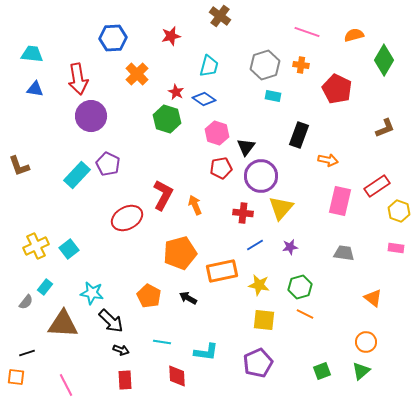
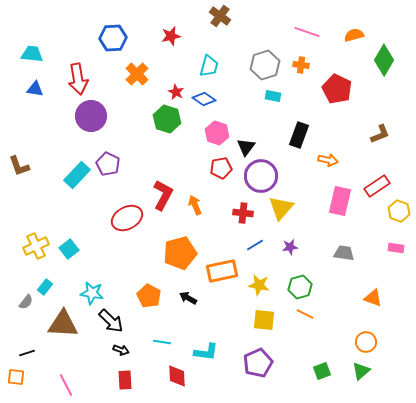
brown L-shape at (385, 128): moved 5 px left, 6 px down
orange triangle at (373, 298): rotated 18 degrees counterclockwise
